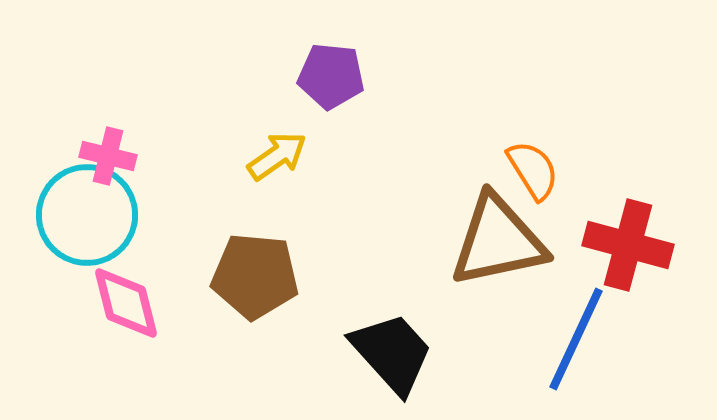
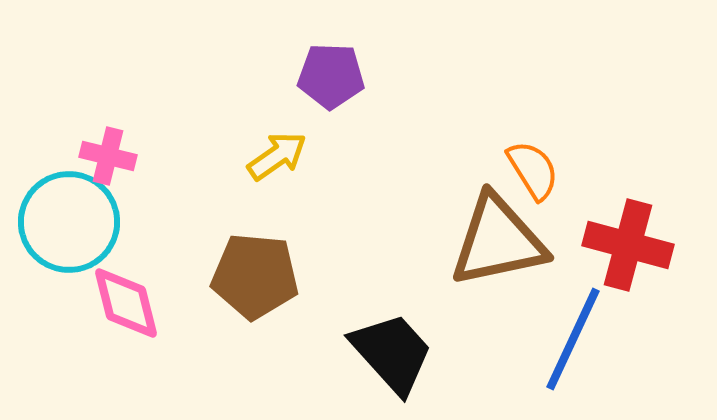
purple pentagon: rotated 4 degrees counterclockwise
cyan circle: moved 18 px left, 7 px down
blue line: moved 3 px left
